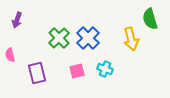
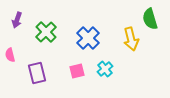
green cross: moved 13 px left, 6 px up
cyan cross: rotated 28 degrees clockwise
